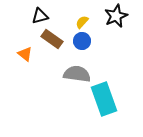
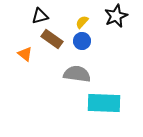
cyan rectangle: moved 4 px down; rotated 68 degrees counterclockwise
